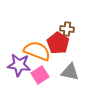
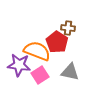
brown cross: moved 1 px right, 1 px up
red pentagon: moved 1 px left, 1 px up
